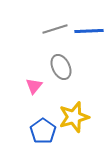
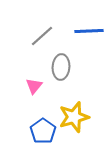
gray line: moved 13 px left, 7 px down; rotated 25 degrees counterclockwise
gray ellipse: rotated 30 degrees clockwise
